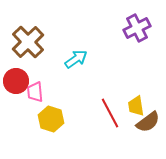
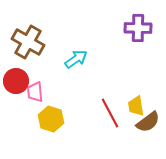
purple cross: moved 1 px right; rotated 28 degrees clockwise
brown cross: rotated 16 degrees counterclockwise
